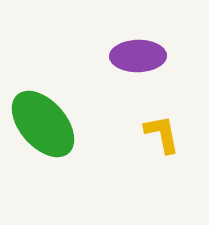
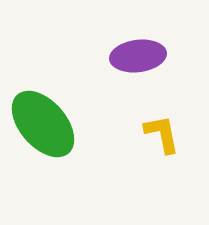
purple ellipse: rotated 6 degrees counterclockwise
